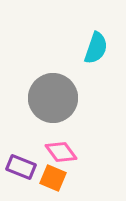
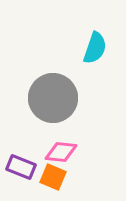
cyan semicircle: moved 1 px left
pink diamond: rotated 48 degrees counterclockwise
orange square: moved 1 px up
